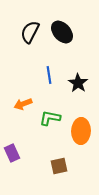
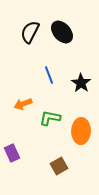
blue line: rotated 12 degrees counterclockwise
black star: moved 3 px right
brown square: rotated 18 degrees counterclockwise
